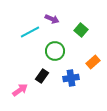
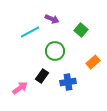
blue cross: moved 3 px left, 4 px down
pink arrow: moved 2 px up
